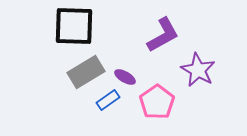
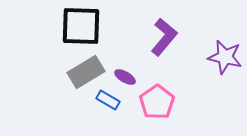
black square: moved 7 px right
purple L-shape: moved 1 px right, 2 px down; rotated 21 degrees counterclockwise
purple star: moved 27 px right, 13 px up; rotated 16 degrees counterclockwise
blue rectangle: rotated 65 degrees clockwise
